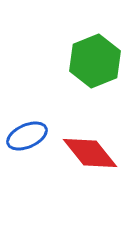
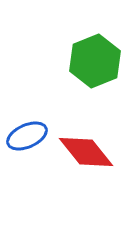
red diamond: moved 4 px left, 1 px up
